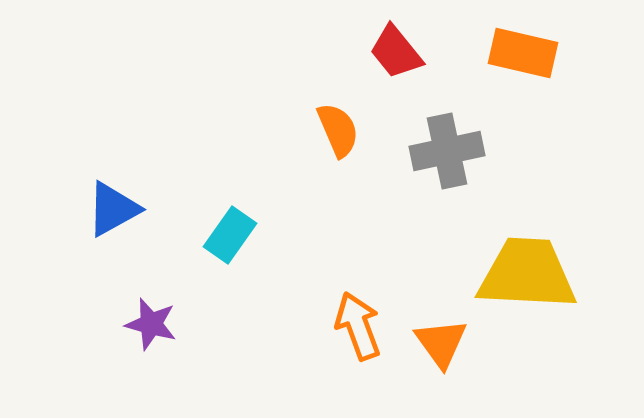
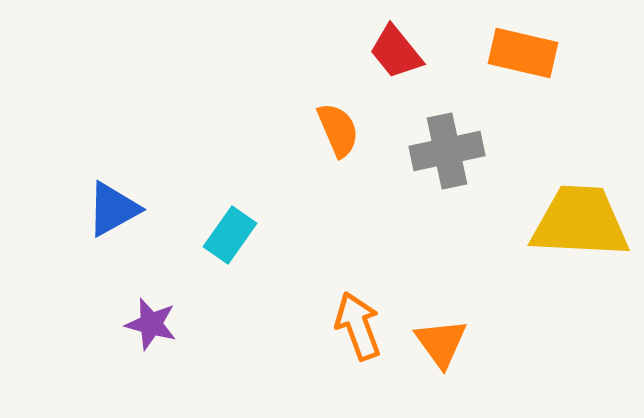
yellow trapezoid: moved 53 px right, 52 px up
